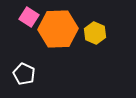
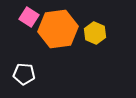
orange hexagon: rotated 6 degrees counterclockwise
white pentagon: rotated 20 degrees counterclockwise
